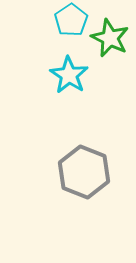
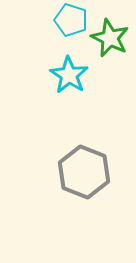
cyan pentagon: rotated 20 degrees counterclockwise
